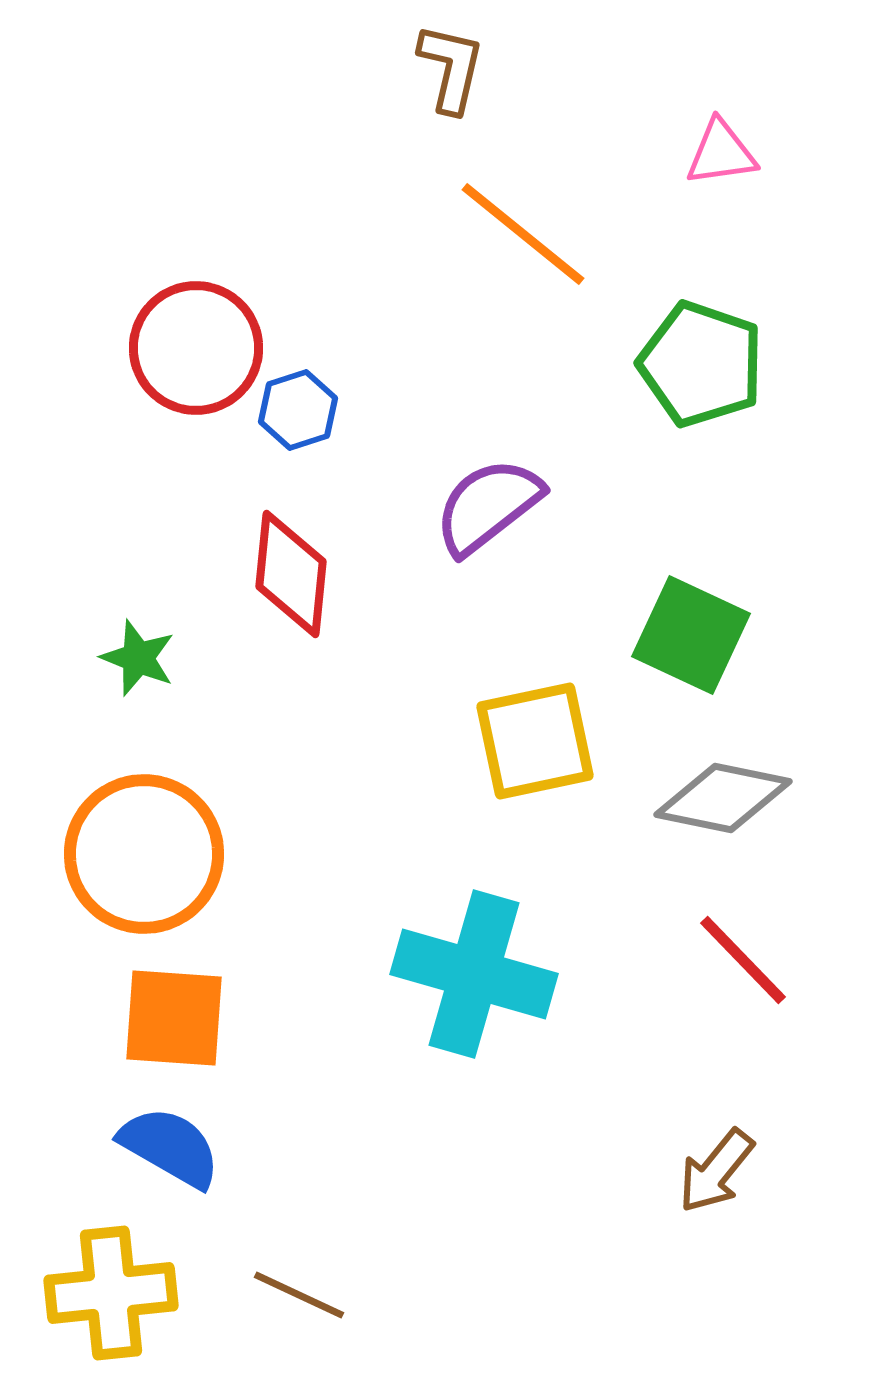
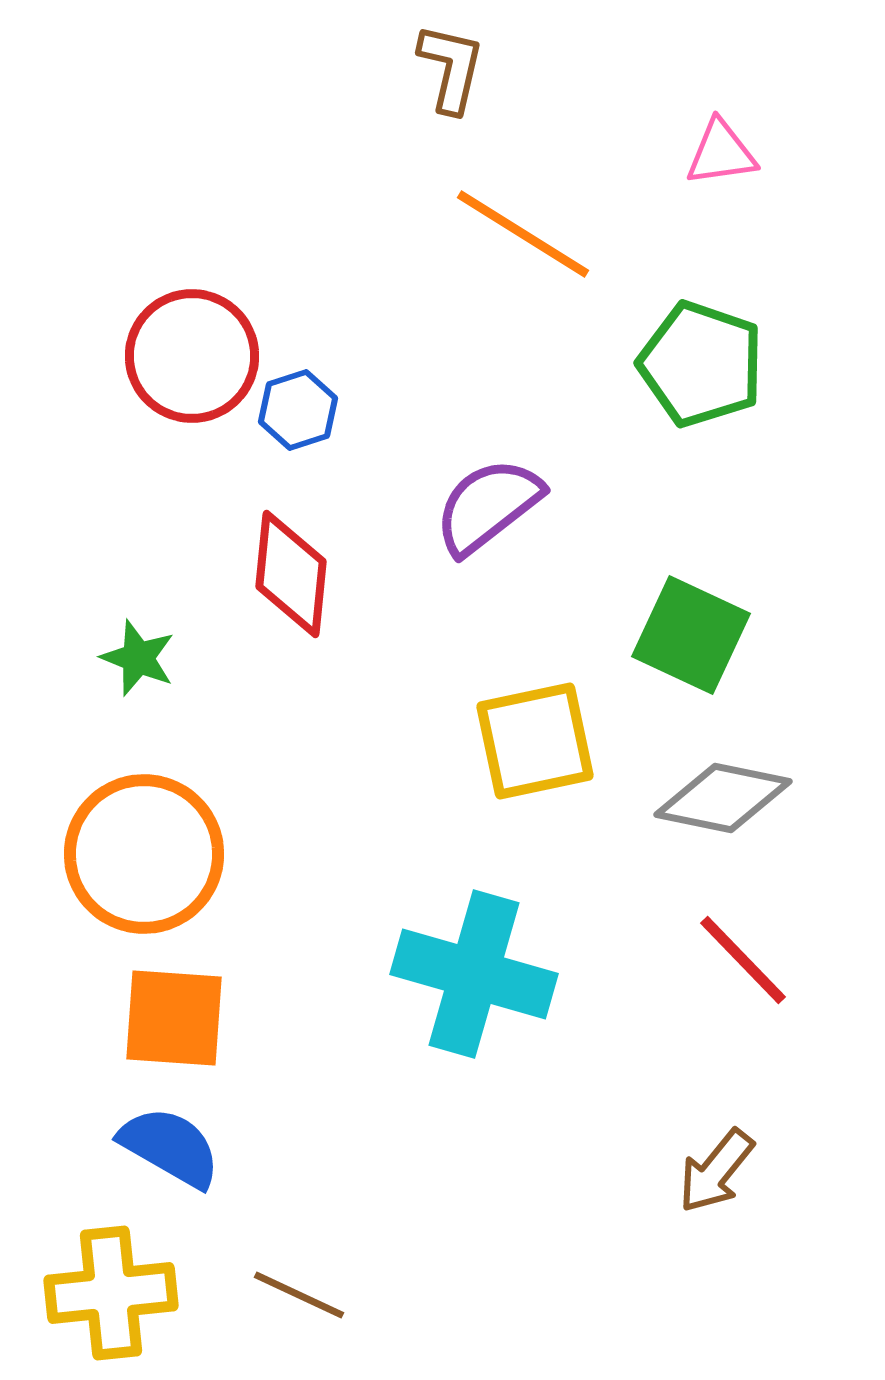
orange line: rotated 7 degrees counterclockwise
red circle: moved 4 px left, 8 px down
